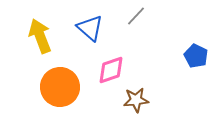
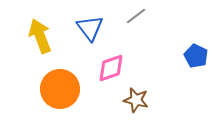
gray line: rotated 10 degrees clockwise
blue triangle: rotated 12 degrees clockwise
pink diamond: moved 2 px up
orange circle: moved 2 px down
brown star: rotated 20 degrees clockwise
